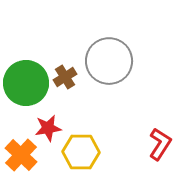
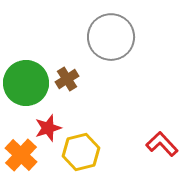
gray circle: moved 2 px right, 24 px up
brown cross: moved 2 px right, 2 px down
red star: rotated 8 degrees counterclockwise
red L-shape: moved 2 px right; rotated 76 degrees counterclockwise
yellow hexagon: rotated 15 degrees counterclockwise
